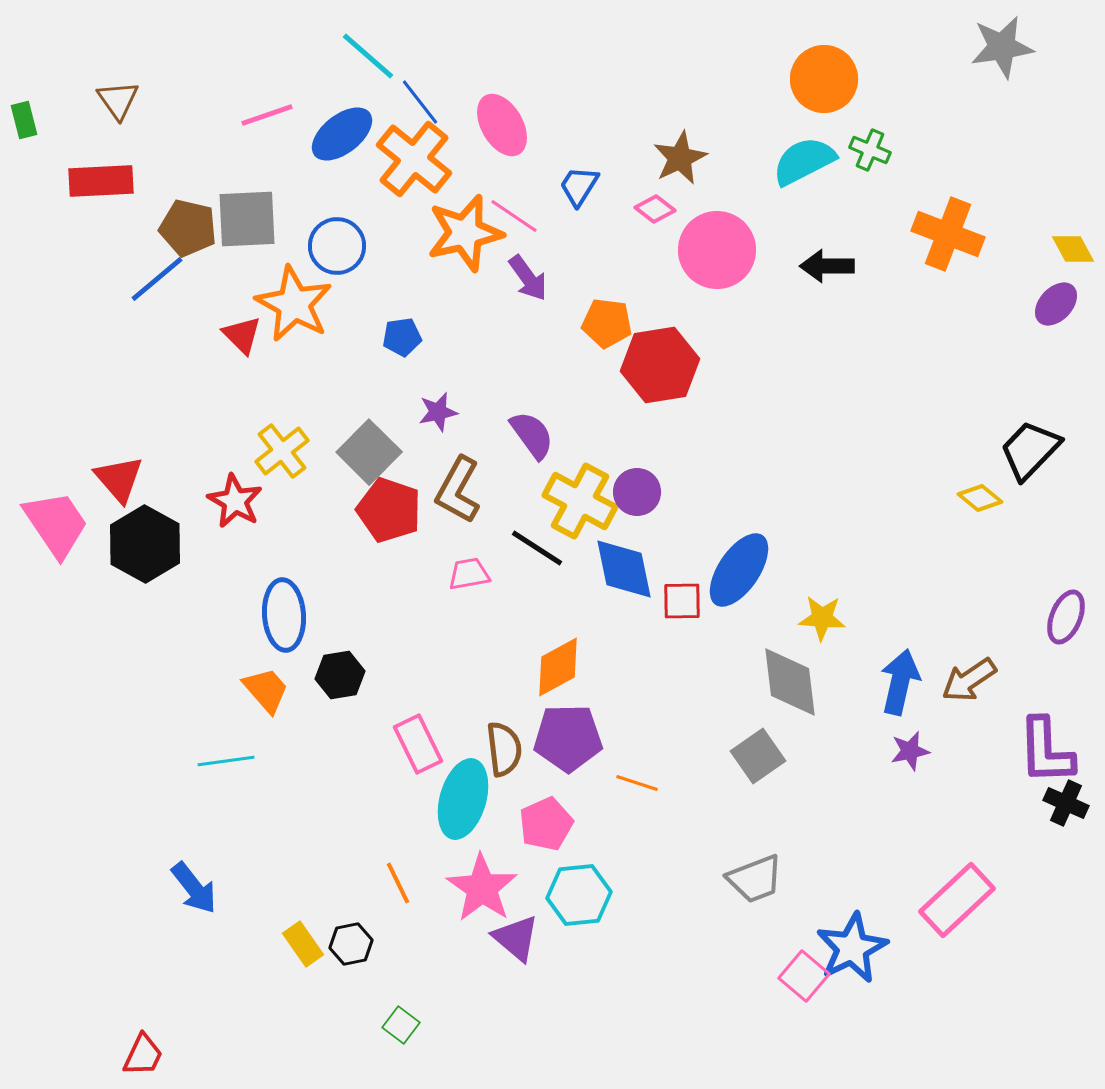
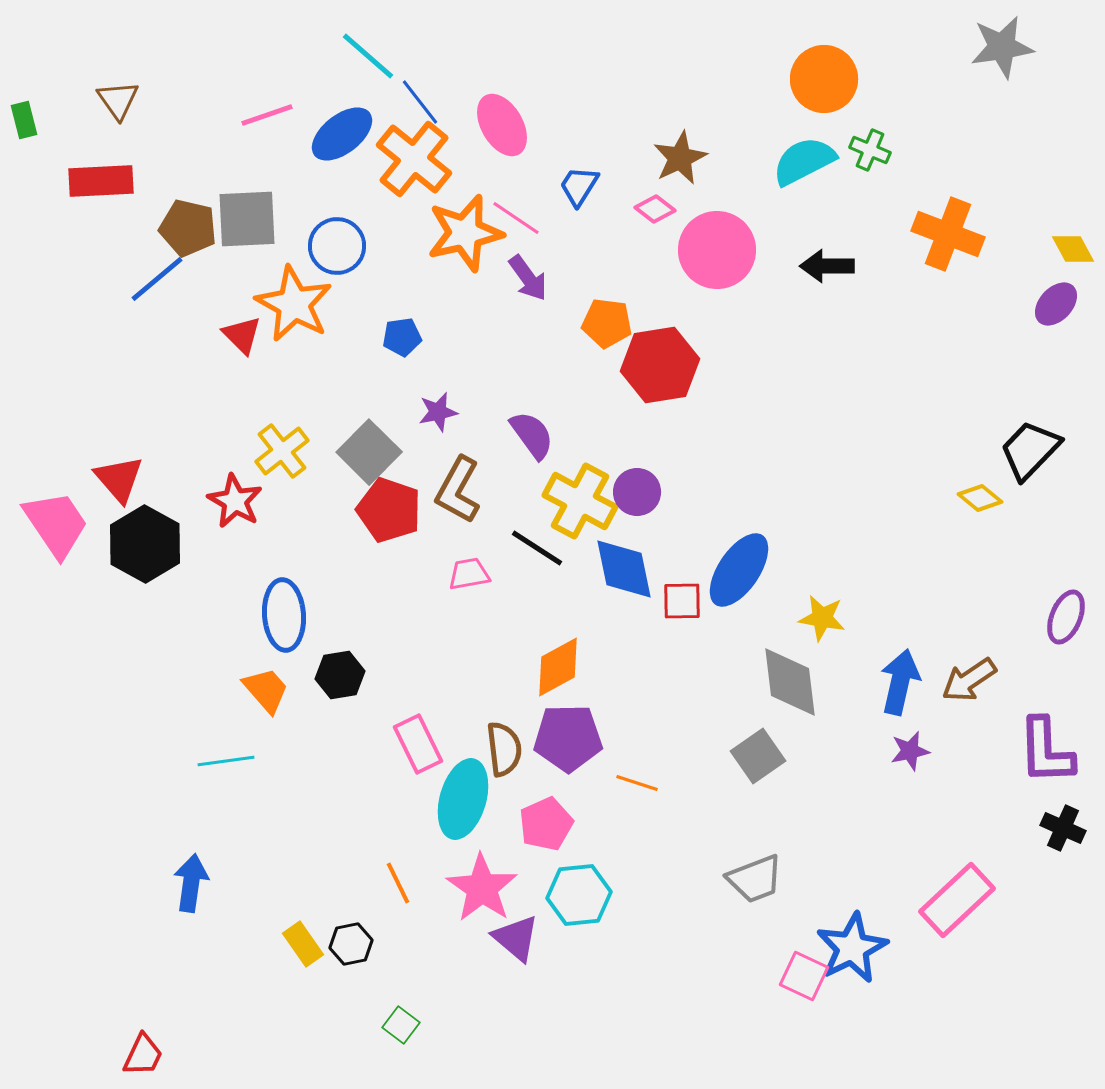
pink line at (514, 216): moved 2 px right, 2 px down
yellow star at (822, 618): rotated 6 degrees clockwise
black cross at (1066, 803): moved 3 px left, 25 px down
blue arrow at (194, 888): moved 3 px left, 5 px up; rotated 134 degrees counterclockwise
pink square at (804, 976): rotated 15 degrees counterclockwise
